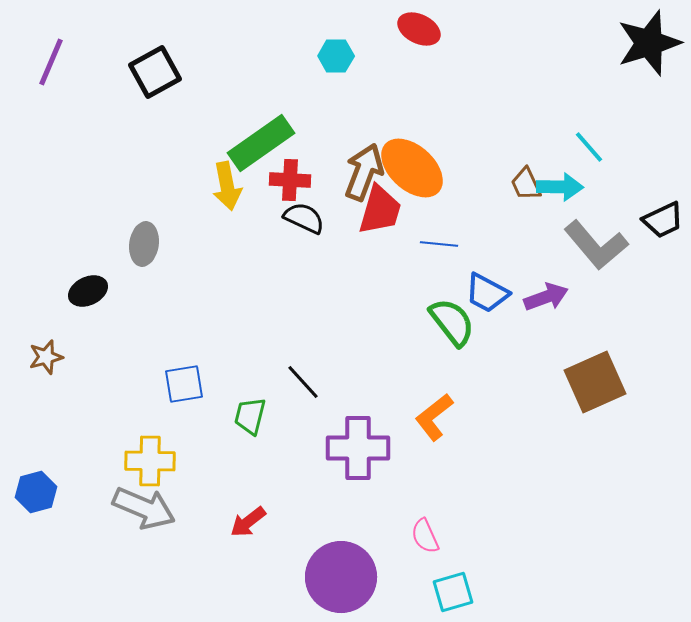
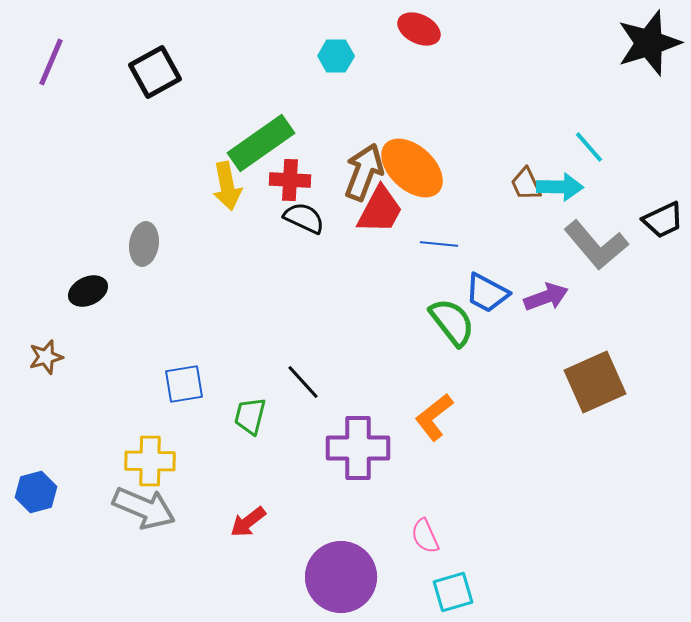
red trapezoid: rotated 12 degrees clockwise
